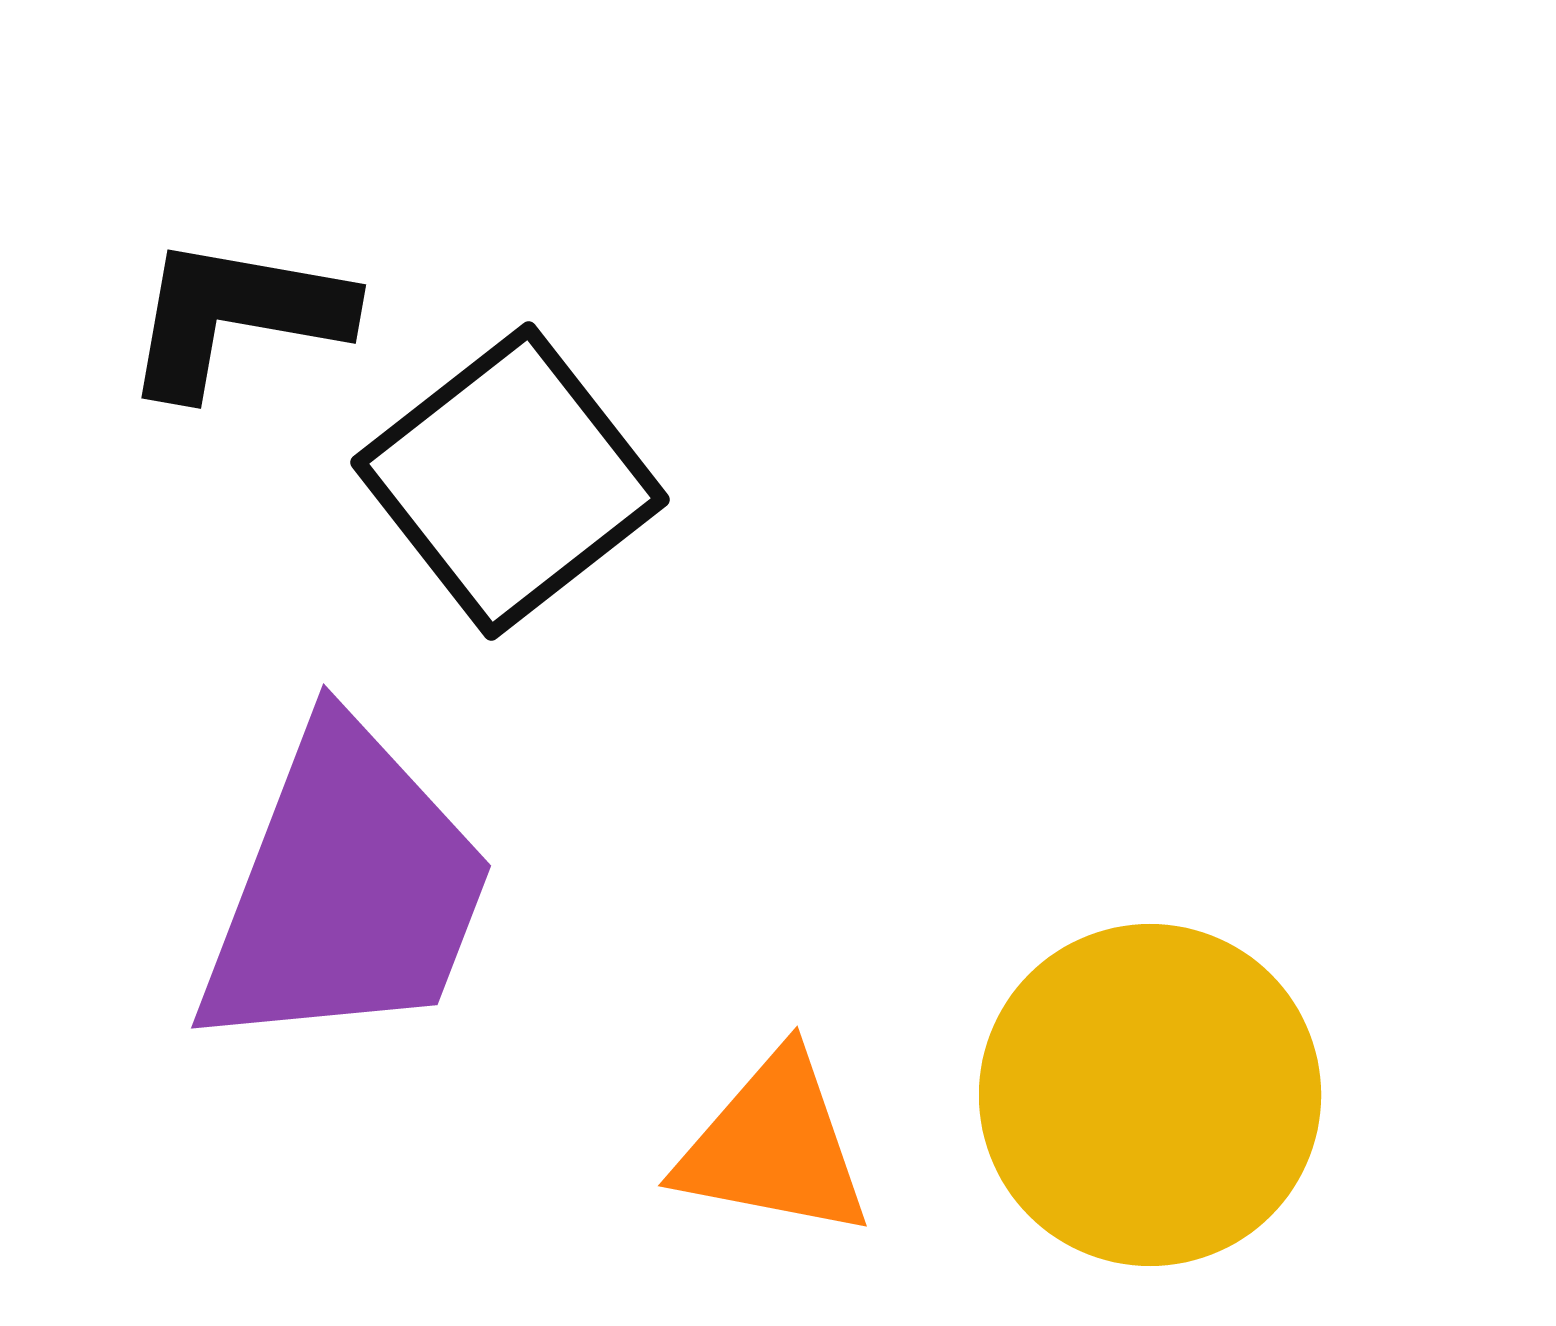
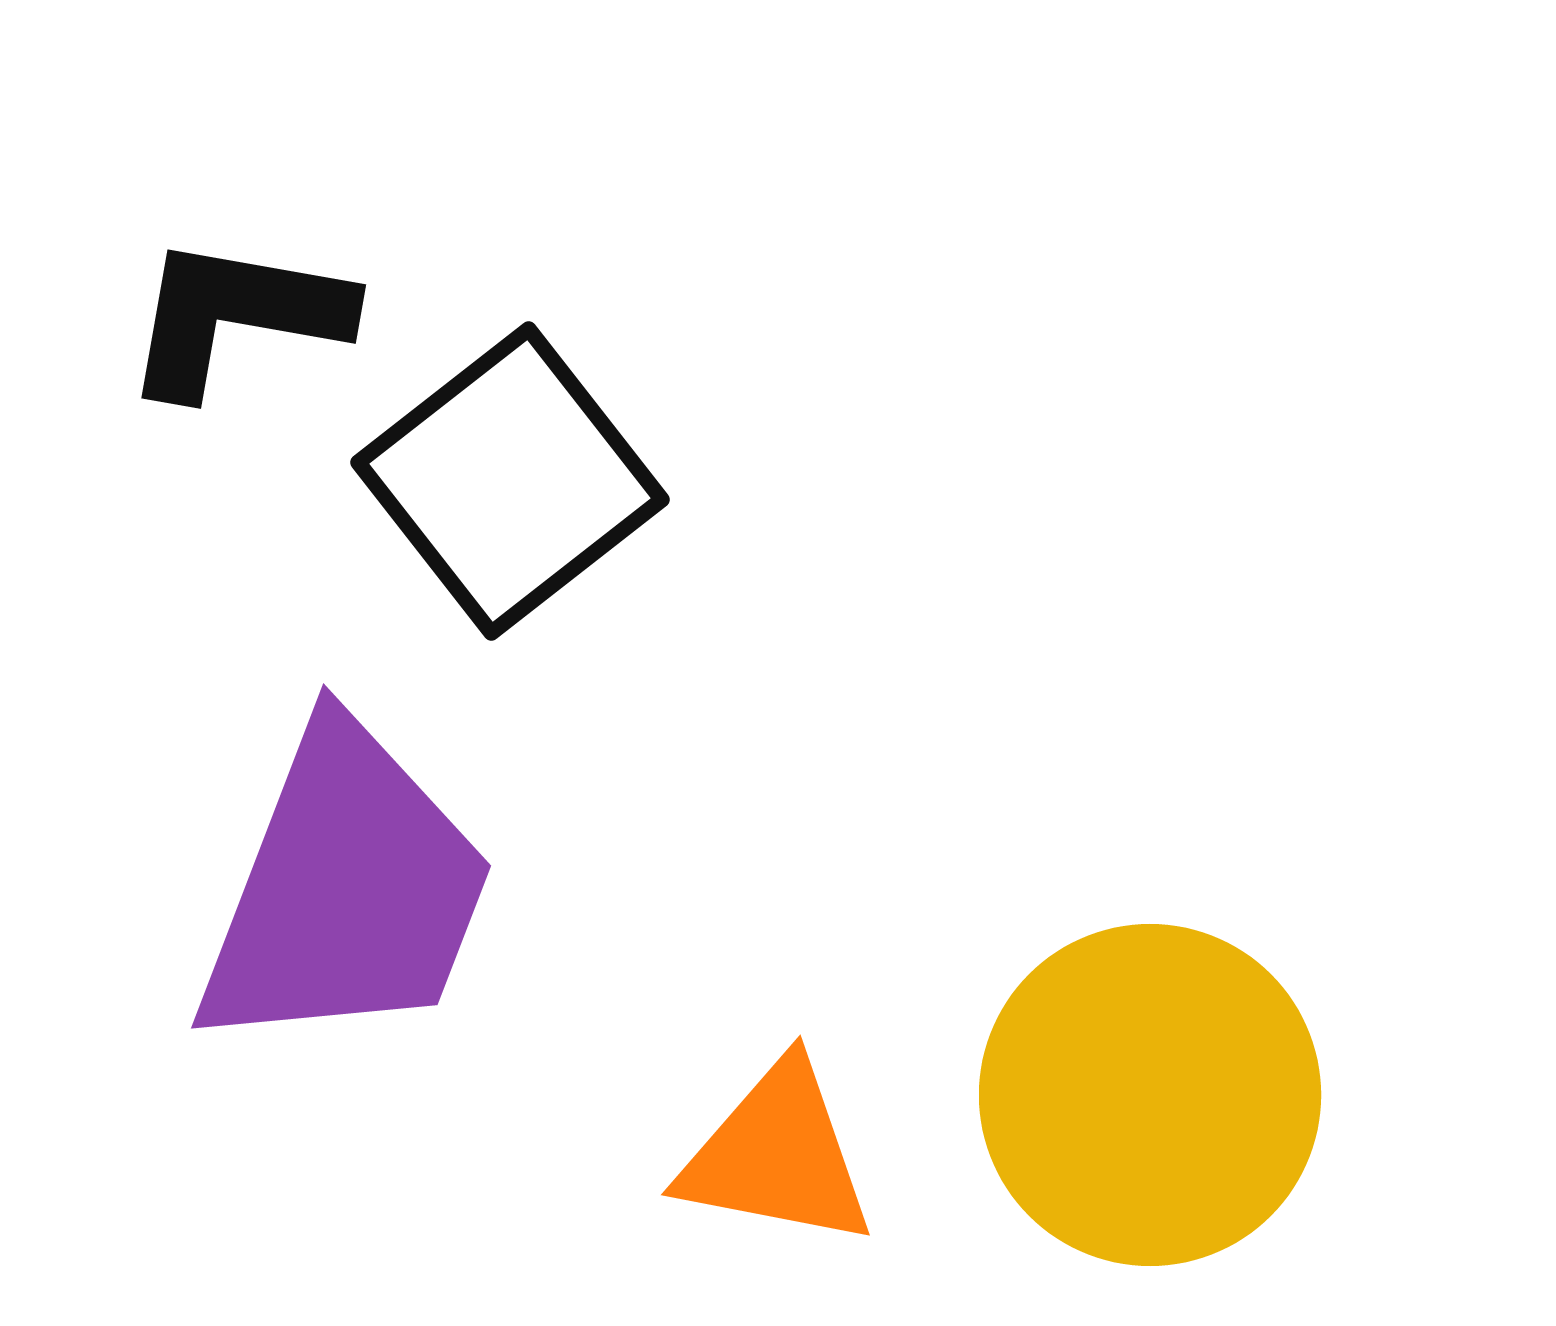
orange triangle: moved 3 px right, 9 px down
